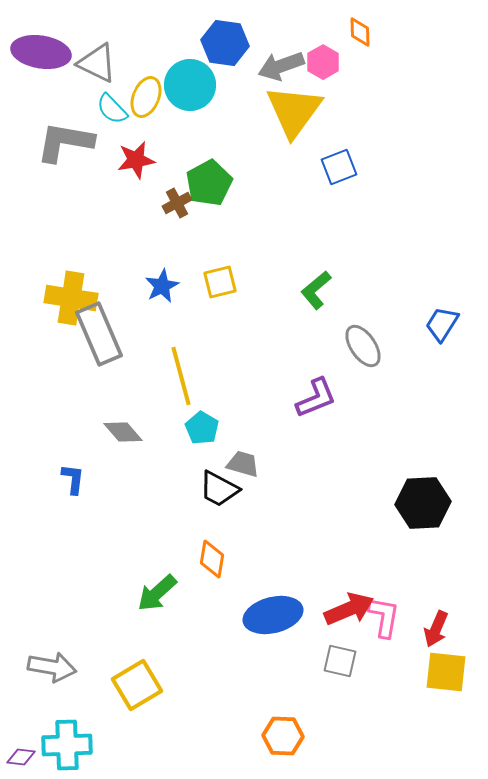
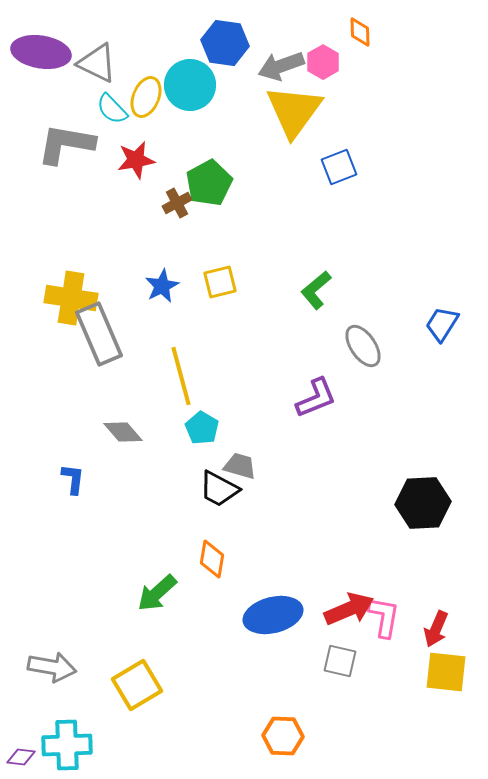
gray L-shape at (65, 142): moved 1 px right, 2 px down
gray trapezoid at (243, 464): moved 3 px left, 2 px down
